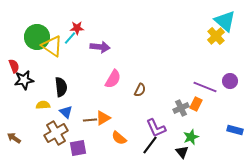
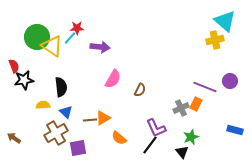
yellow cross: moved 1 px left, 4 px down; rotated 30 degrees clockwise
